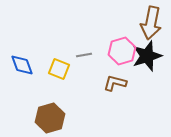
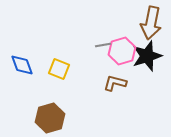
gray line: moved 19 px right, 10 px up
